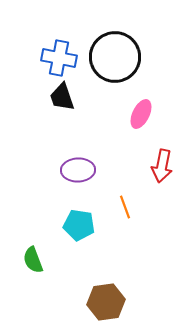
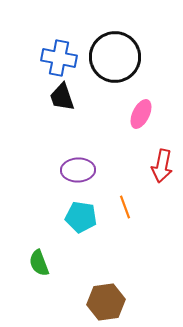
cyan pentagon: moved 2 px right, 8 px up
green semicircle: moved 6 px right, 3 px down
